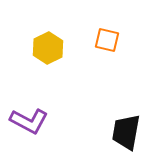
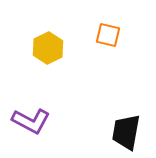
orange square: moved 1 px right, 5 px up
purple L-shape: moved 2 px right
